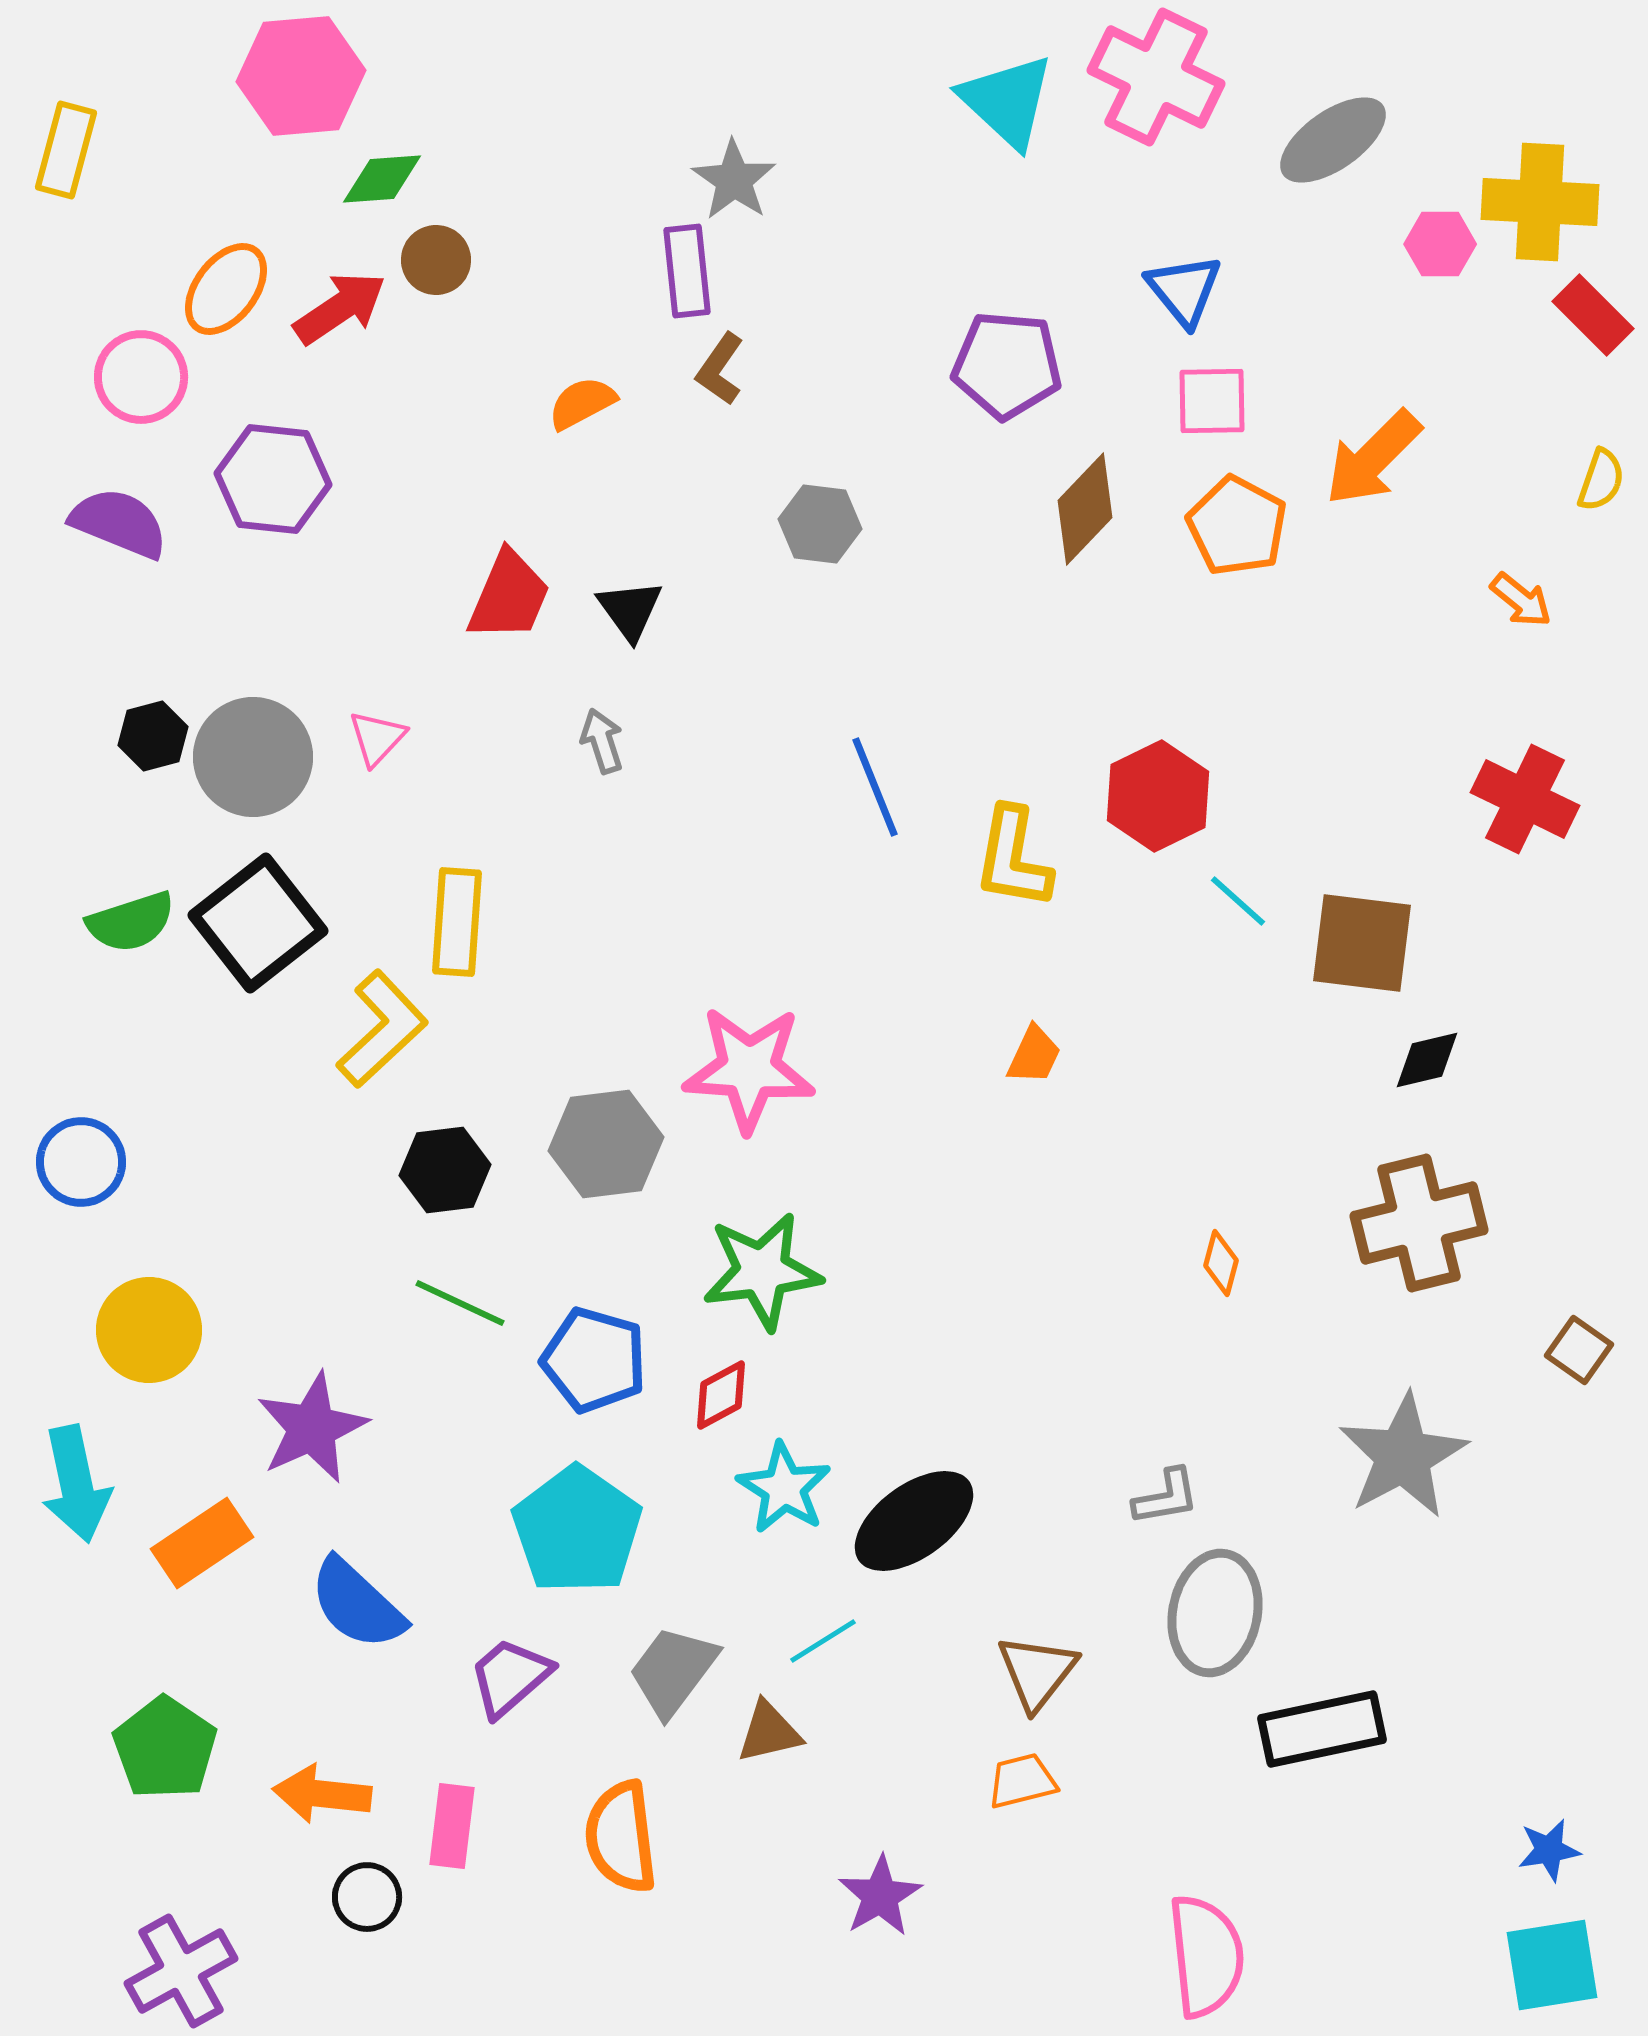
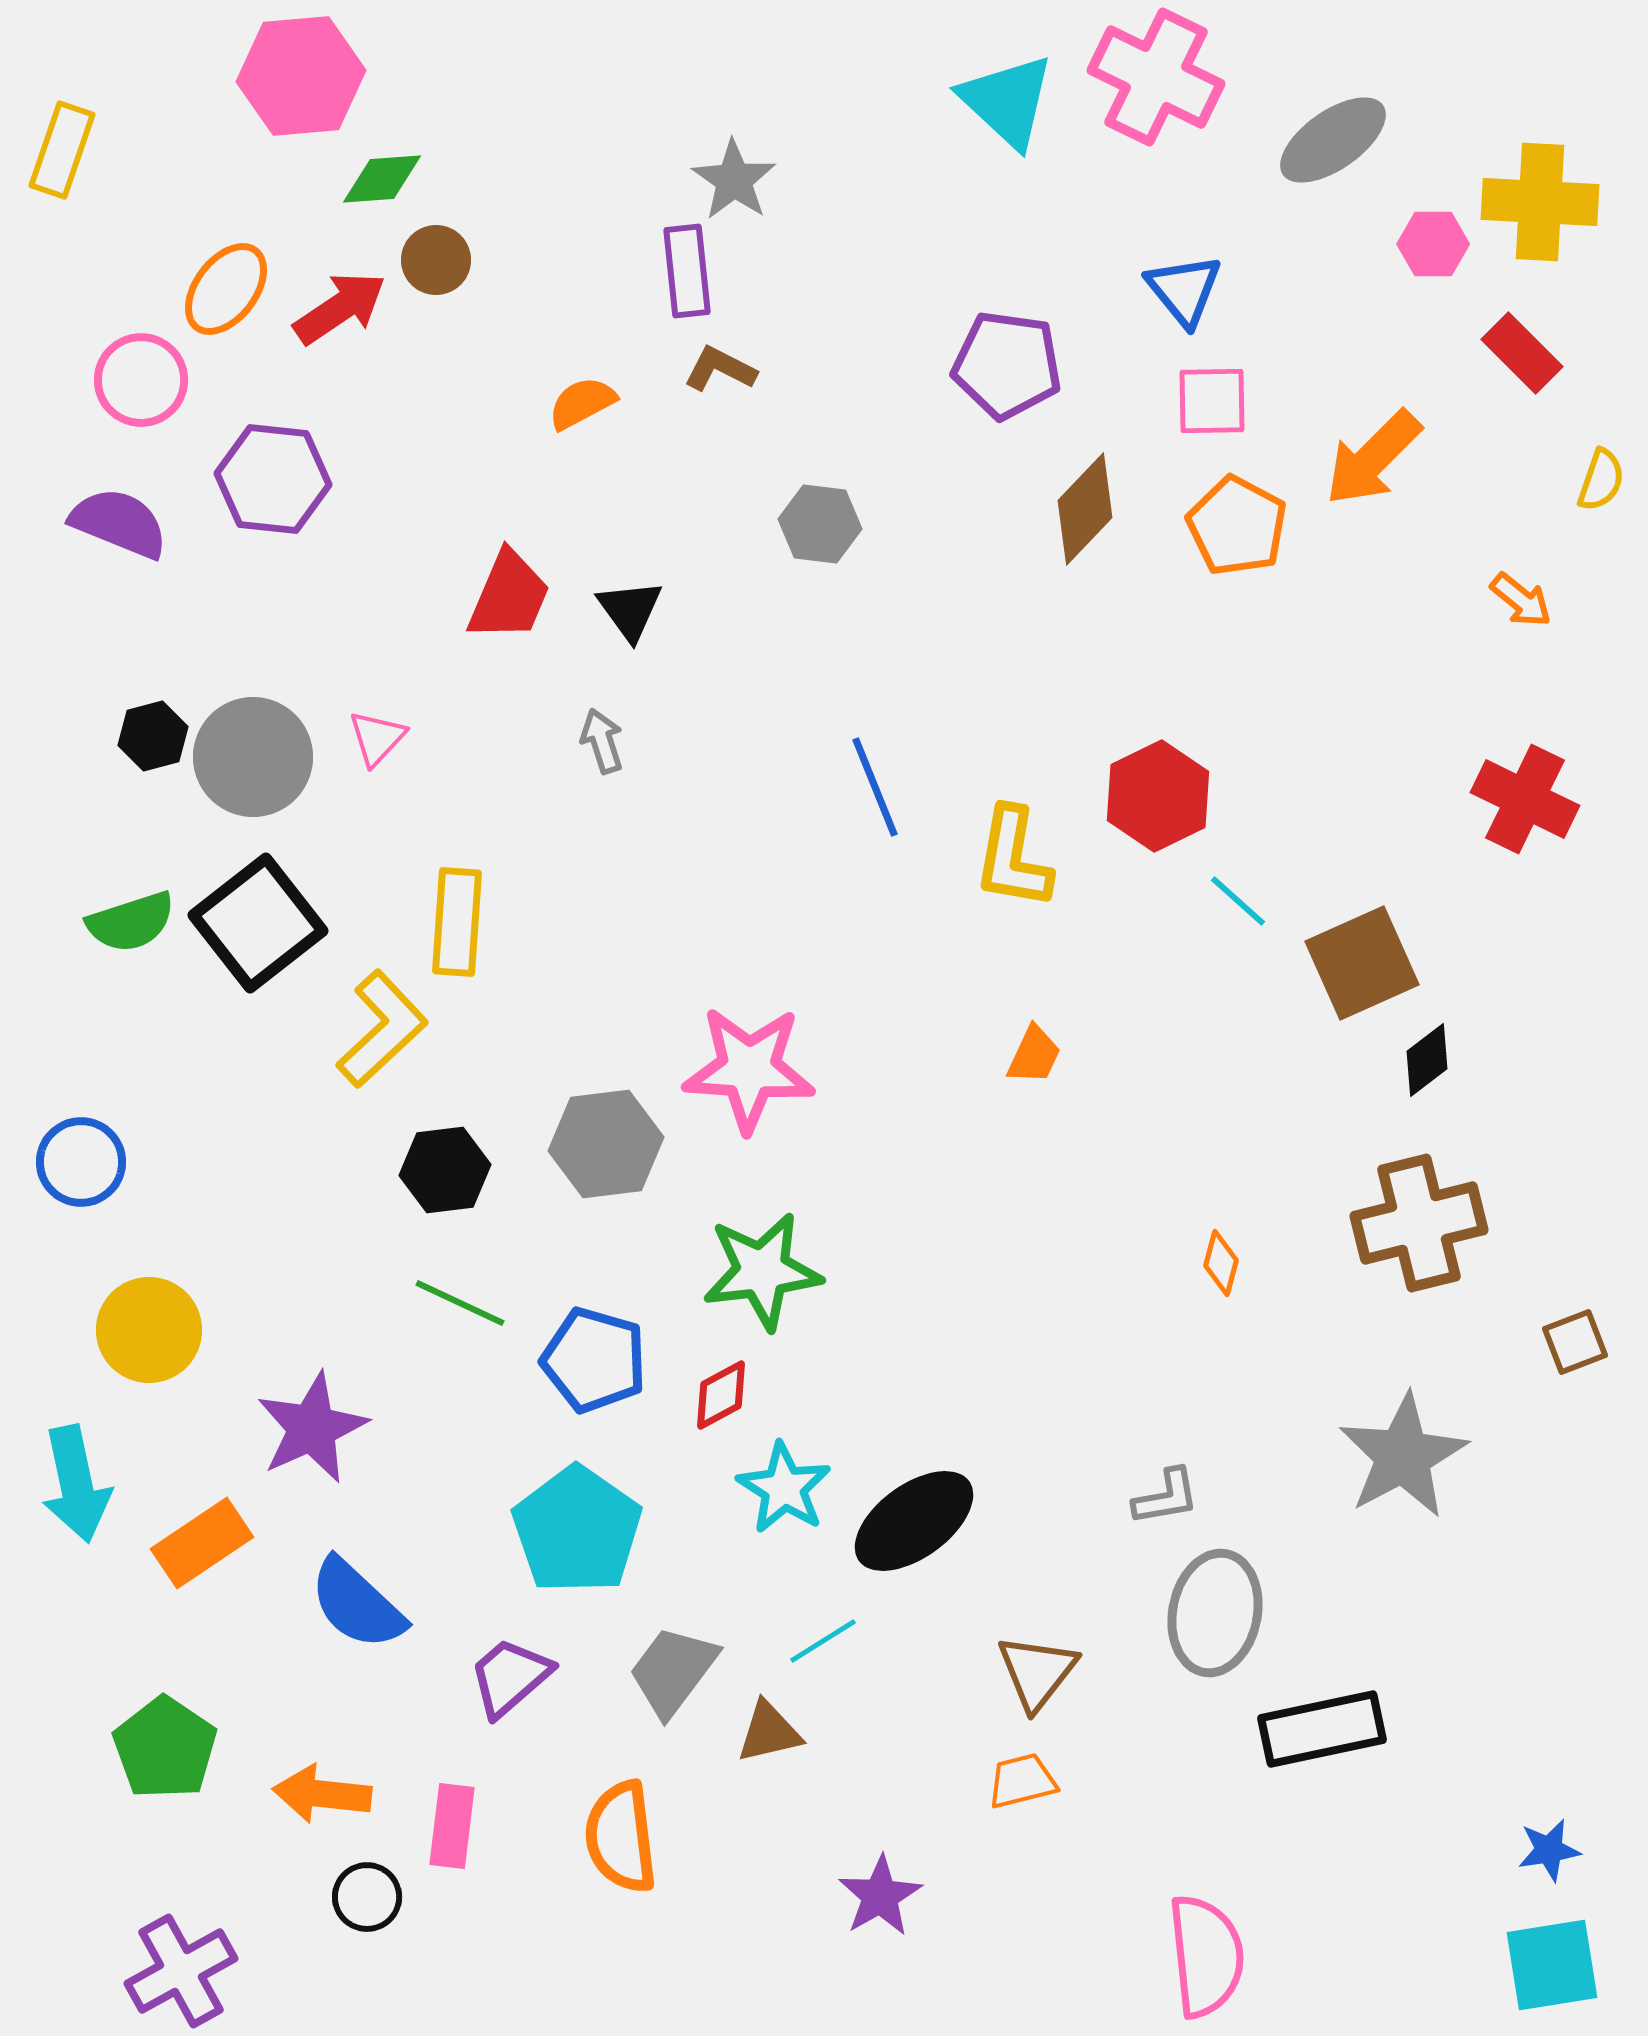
yellow rectangle at (66, 150): moved 4 px left; rotated 4 degrees clockwise
pink hexagon at (1440, 244): moved 7 px left
red rectangle at (1593, 315): moved 71 px left, 38 px down
purple pentagon at (1007, 365): rotated 3 degrees clockwise
brown L-shape at (720, 369): rotated 82 degrees clockwise
pink circle at (141, 377): moved 3 px down
brown square at (1362, 943): moved 20 px down; rotated 31 degrees counterclockwise
black diamond at (1427, 1060): rotated 24 degrees counterclockwise
brown square at (1579, 1350): moved 4 px left, 8 px up; rotated 34 degrees clockwise
